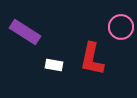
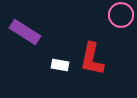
pink circle: moved 12 px up
white rectangle: moved 6 px right
